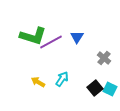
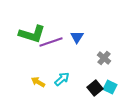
green L-shape: moved 1 px left, 2 px up
purple line: rotated 10 degrees clockwise
cyan arrow: rotated 14 degrees clockwise
cyan square: moved 2 px up
